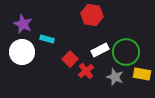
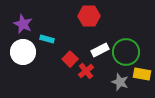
red hexagon: moved 3 px left, 1 px down; rotated 10 degrees counterclockwise
white circle: moved 1 px right
gray star: moved 5 px right, 5 px down
